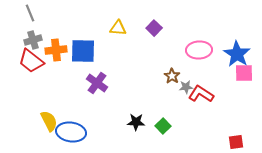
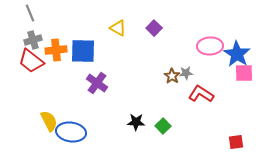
yellow triangle: rotated 24 degrees clockwise
pink ellipse: moved 11 px right, 4 px up
gray star: moved 14 px up
